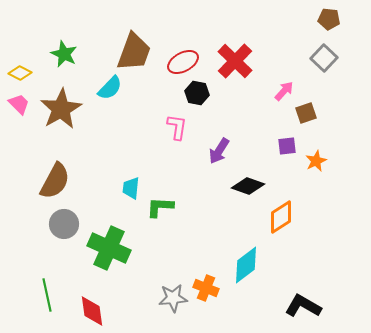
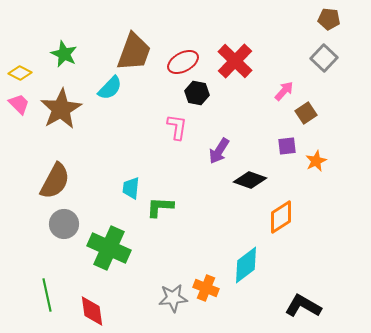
brown square: rotated 15 degrees counterclockwise
black diamond: moved 2 px right, 6 px up
